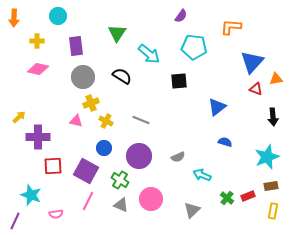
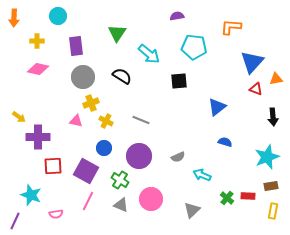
purple semicircle at (181, 16): moved 4 px left; rotated 136 degrees counterclockwise
yellow arrow at (19, 117): rotated 80 degrees clockwise
red rectangle at (248, 196): rotated 24 degrees clockwise
